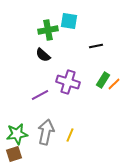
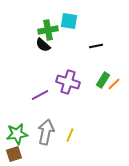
black semicircle: moved 10 px up
